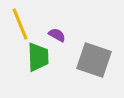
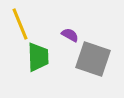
purple semicircle: moved 13 px right
gray square: moved 1 px left, 1 px up
